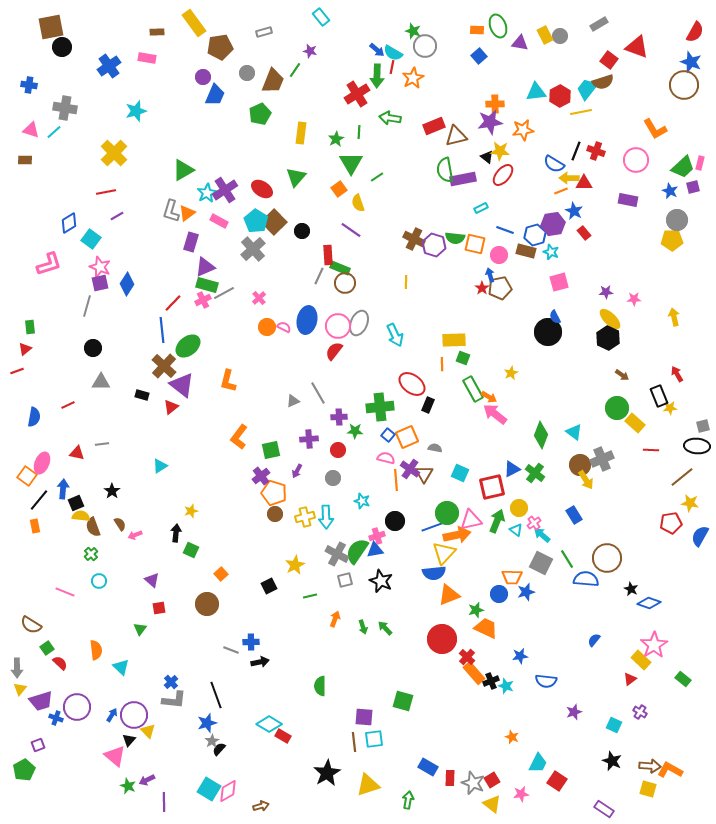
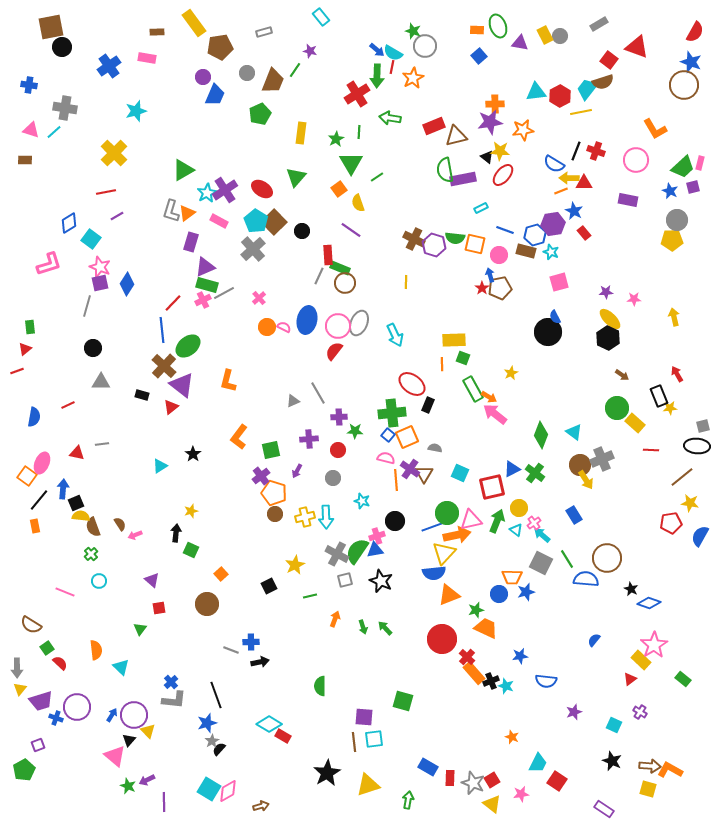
green cross at (380, 407): moved 12 px right, 6 px down
black star at (112, 491): moved 81 px right, 37 px up
